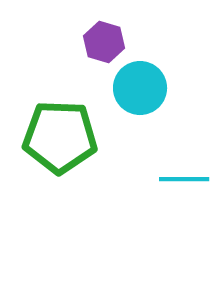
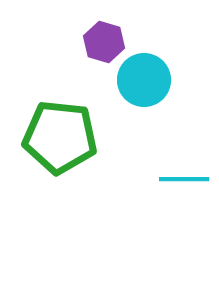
cyan circle: moved 4 px right, 8 px up
green pentagon: rotated 4 degrees clockwise
